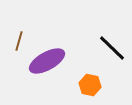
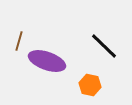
black line: moved 8 px left, 2 px up
purple ellipse: rotated 48 degrees clockwise
